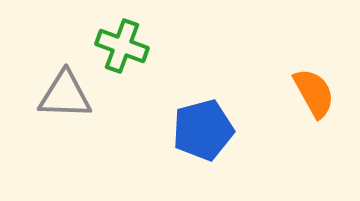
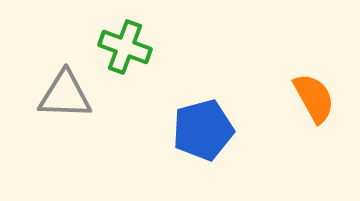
green cross: moved 3 px right, 1 px down
orange semicircle: moved 5 px down
